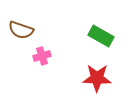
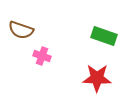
green rectangle: moved 3 px right; rotated 10 degrees counterclockwise
pink cross: rotated 36 degrees clockwise
